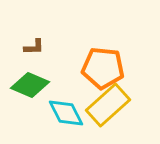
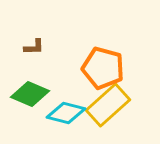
orange pentagon: rotated 9 degrees clockwise
green diamond: moved 9 px down
cyan diamond: rotated 48 degrees counterclockwise
